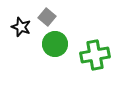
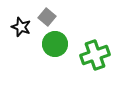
green cross: rotated 8 degrees counterclockwise
